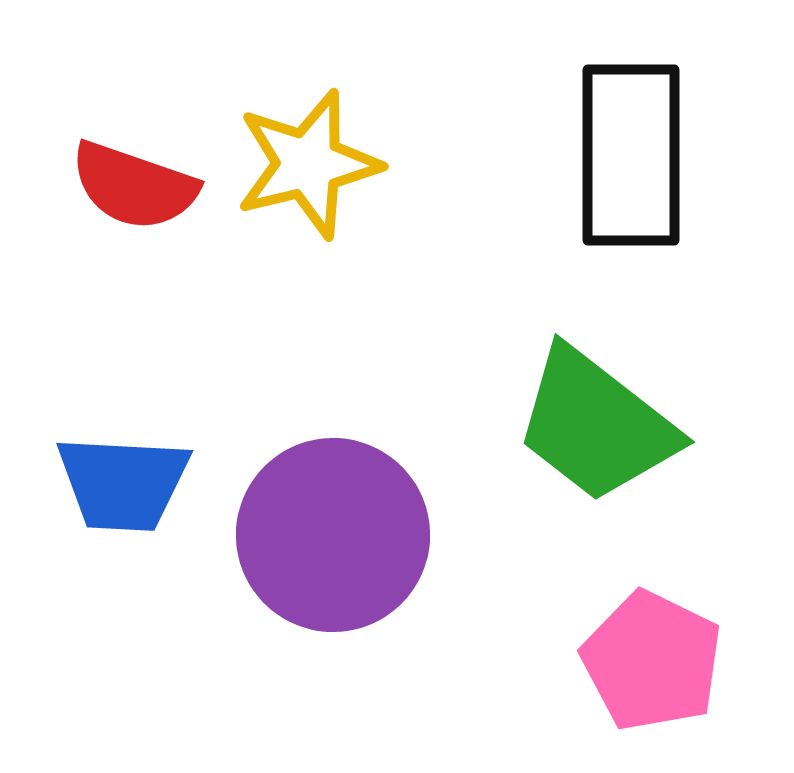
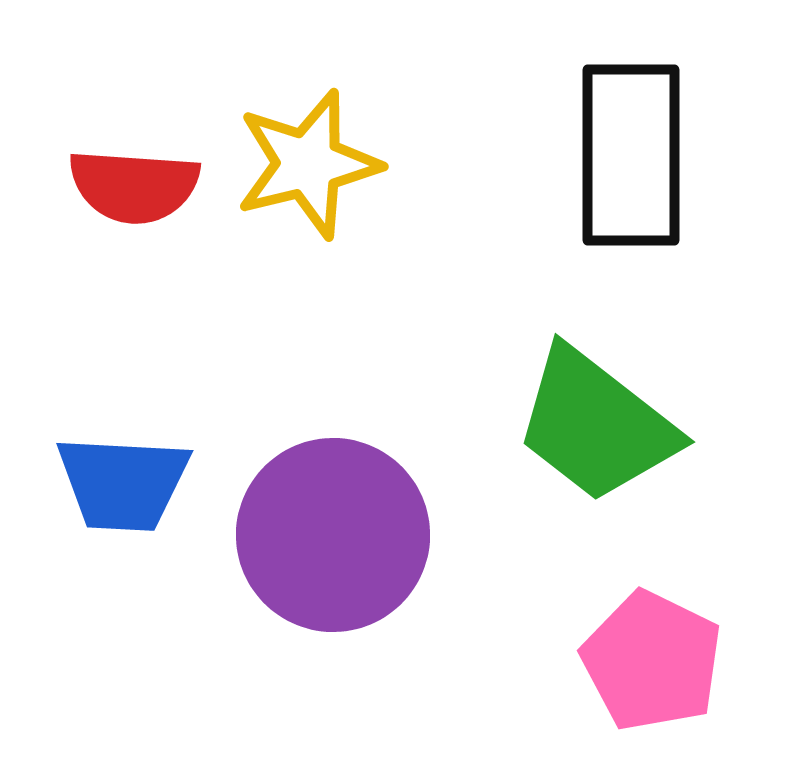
red semicircle: rotated 15 degrees counterclockwise
